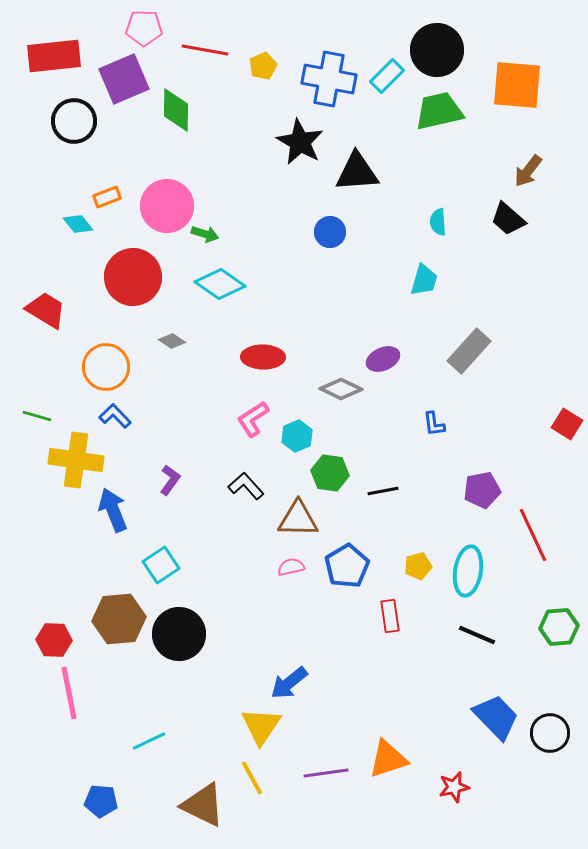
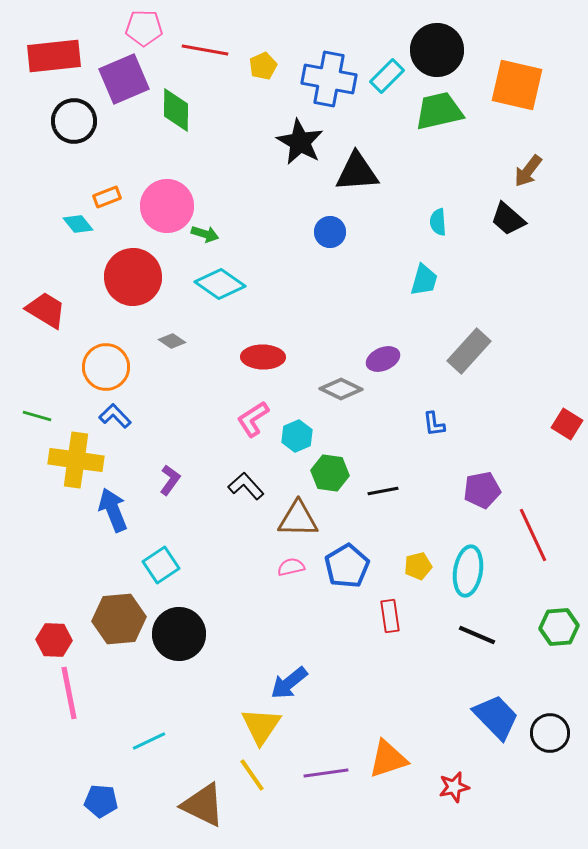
orange square at (517, 85): rotated 8 degrees clockwise
yellow line at (252, 778): moved 3 px up; rotated 6 degrees counterclockwise
